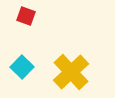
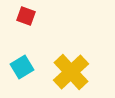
cyan square: rotated 15 degrees clockwise
